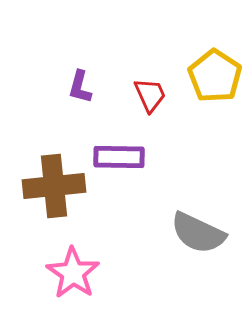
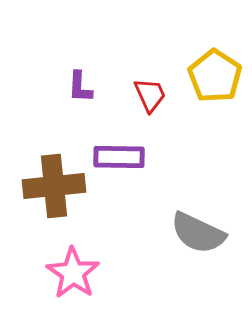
purple L-shape: rotated 12 degrees counterclockwise
